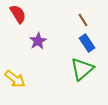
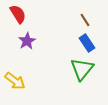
brown line: moved 2 px right
purple star: moved 11 px left
green triangle: rotated 10 degrees counterclockwise
yellow arrow: moved 2 px down
